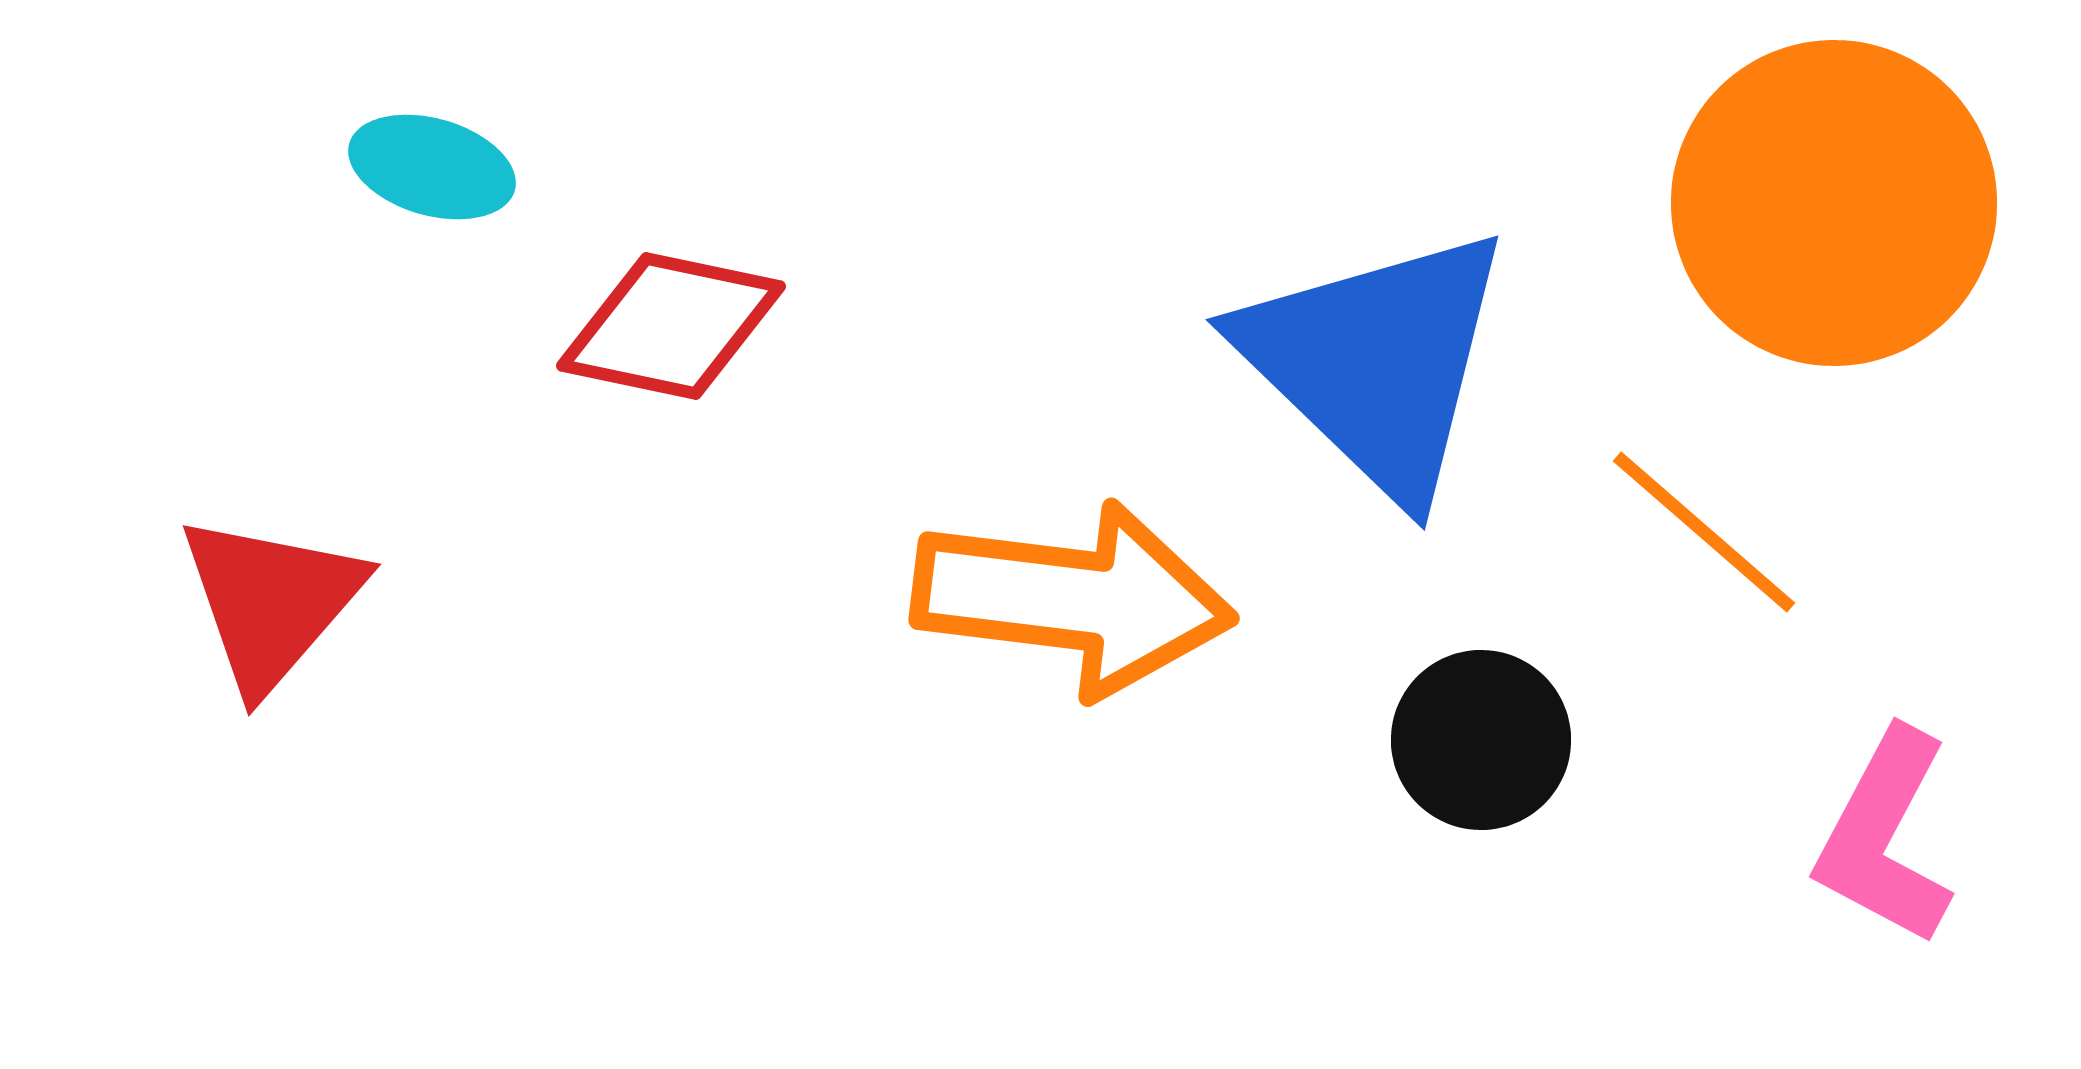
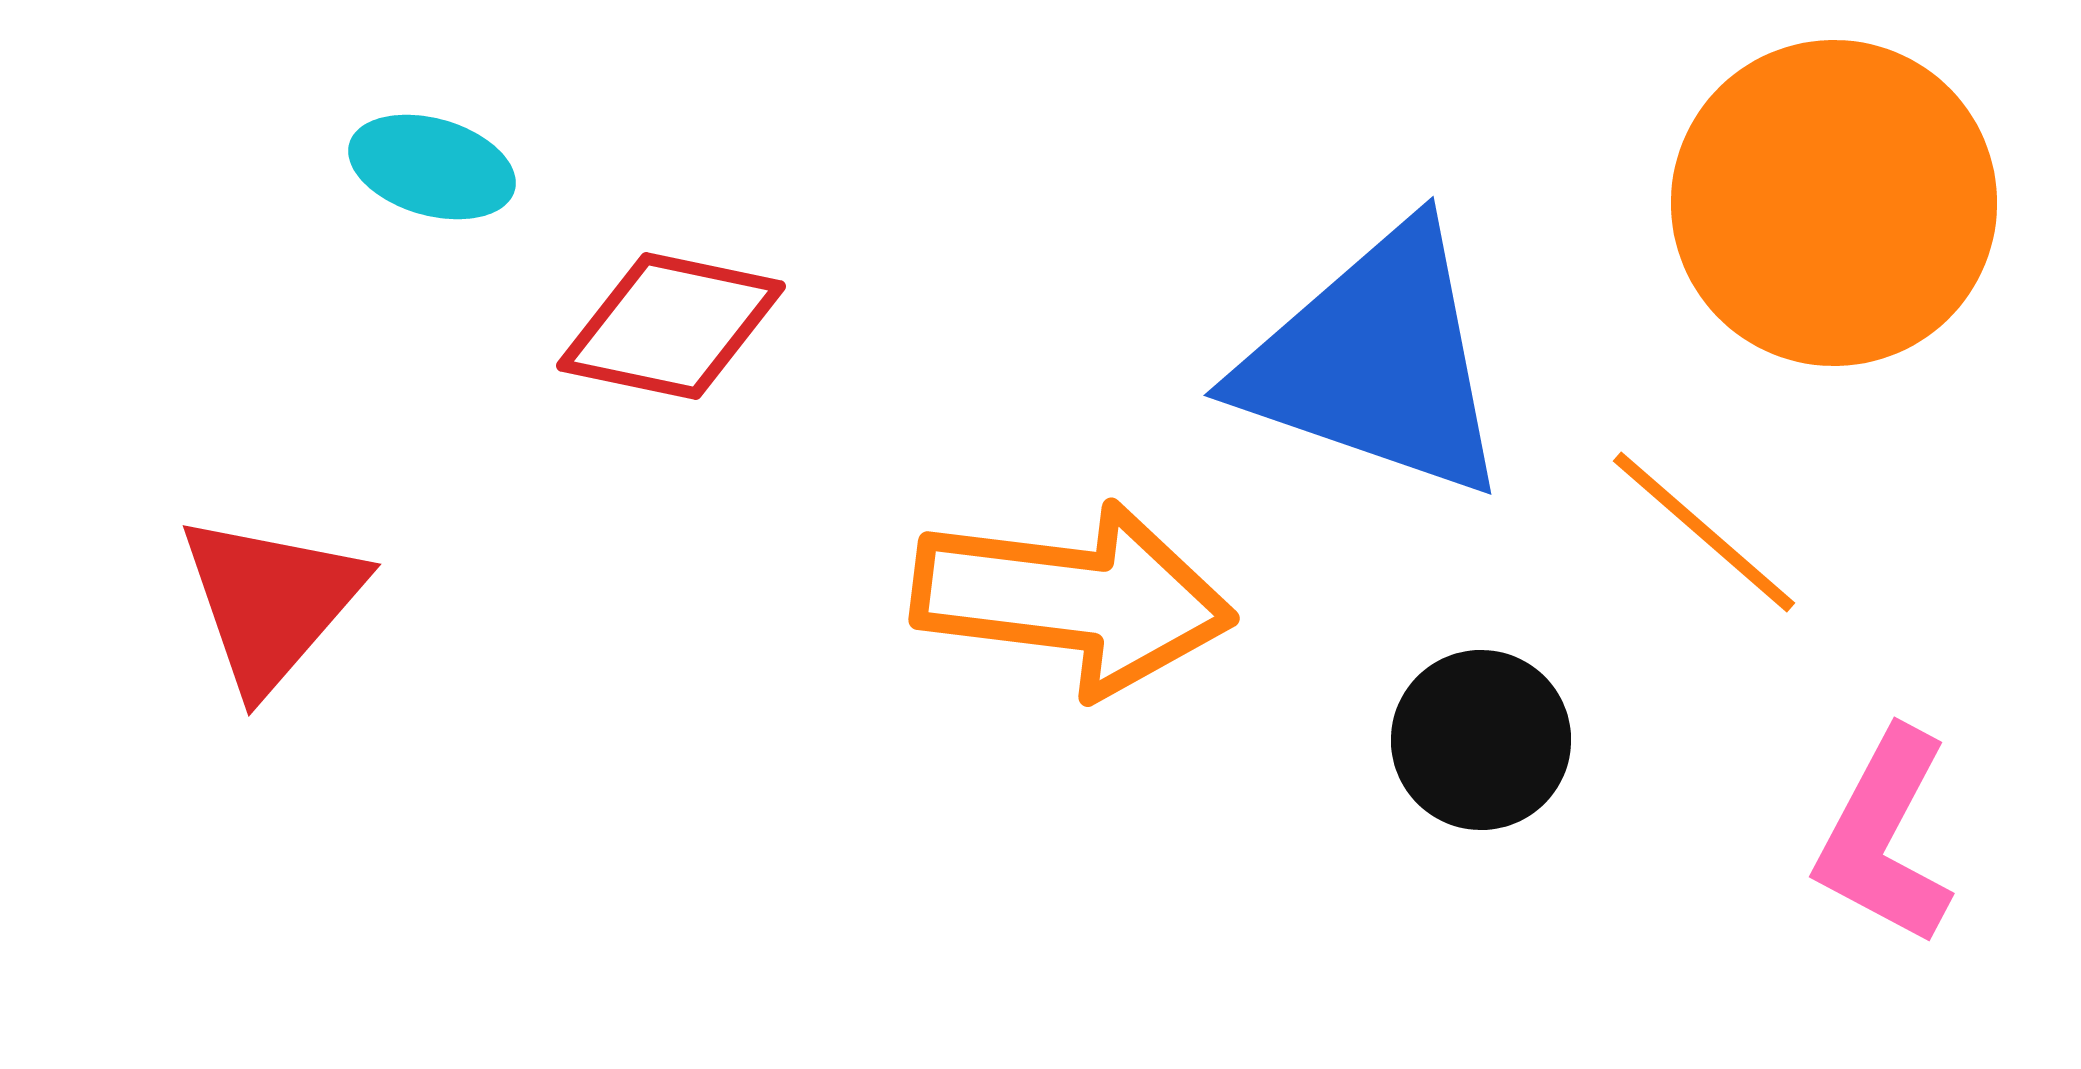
blue triangle: rotated 25 degrees counterclockwise
